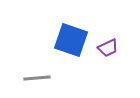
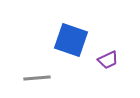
purple trapezoid: moved 12 px down
